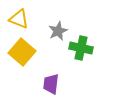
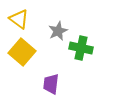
yellow triangle: rotated 15 degrees clockwise
